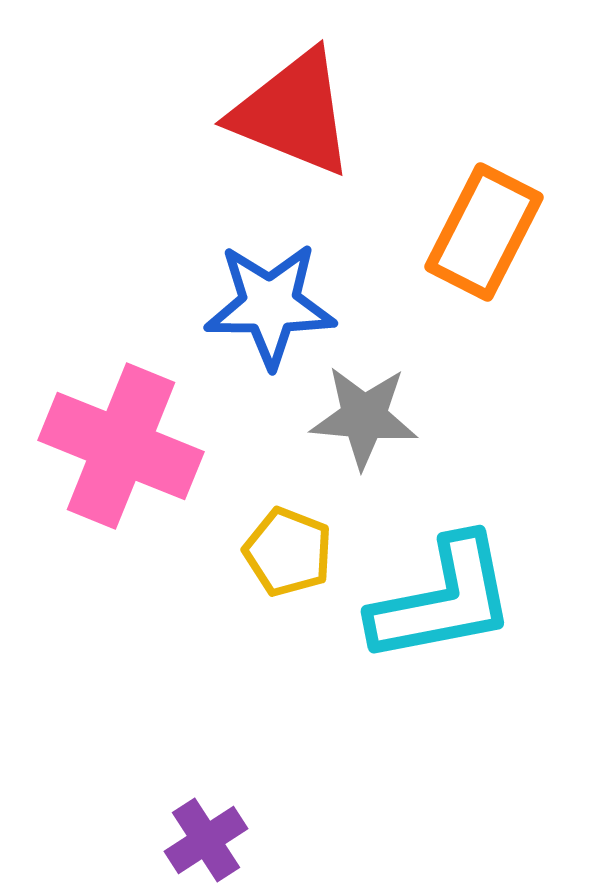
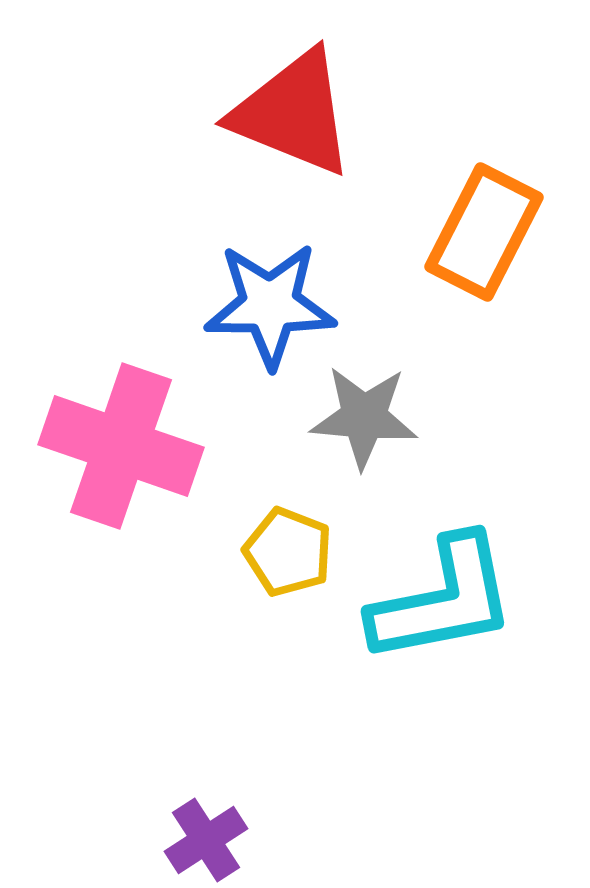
pink cross: rotated 3 degrees counterclockwise
